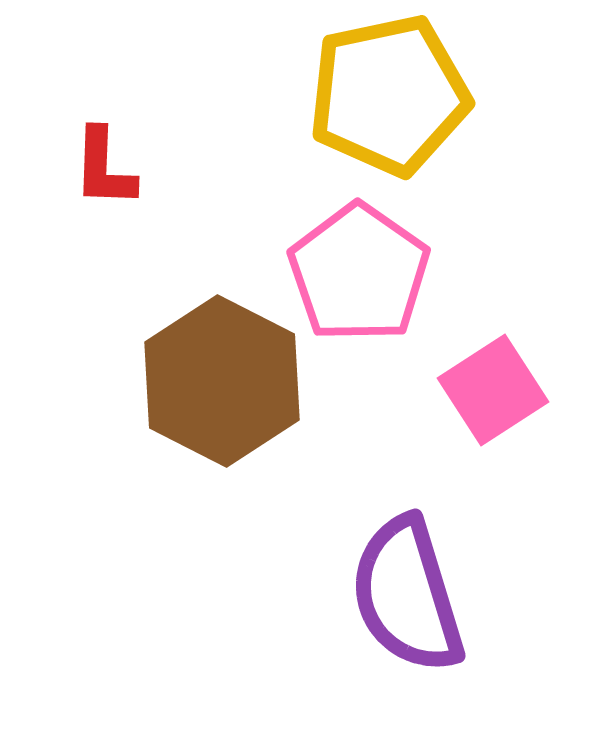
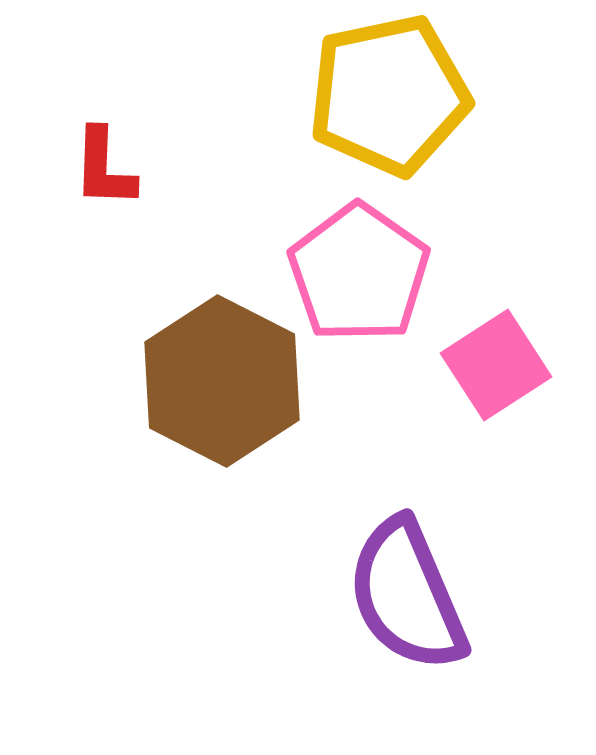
pink square: moved 3 px right, 25 px up
purple semicircle: rotated 6 degrees counterclockwise
